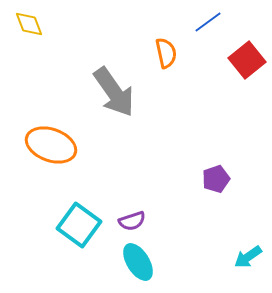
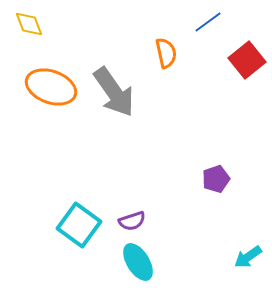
orange ellipse: moved 58 px up
